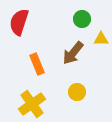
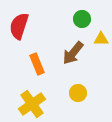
red semicircle: moved 4 px down
yellow circle: moved 1 px right, 1 px down
